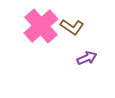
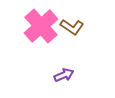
purple arrow: moved 23 px left, 17 px down
